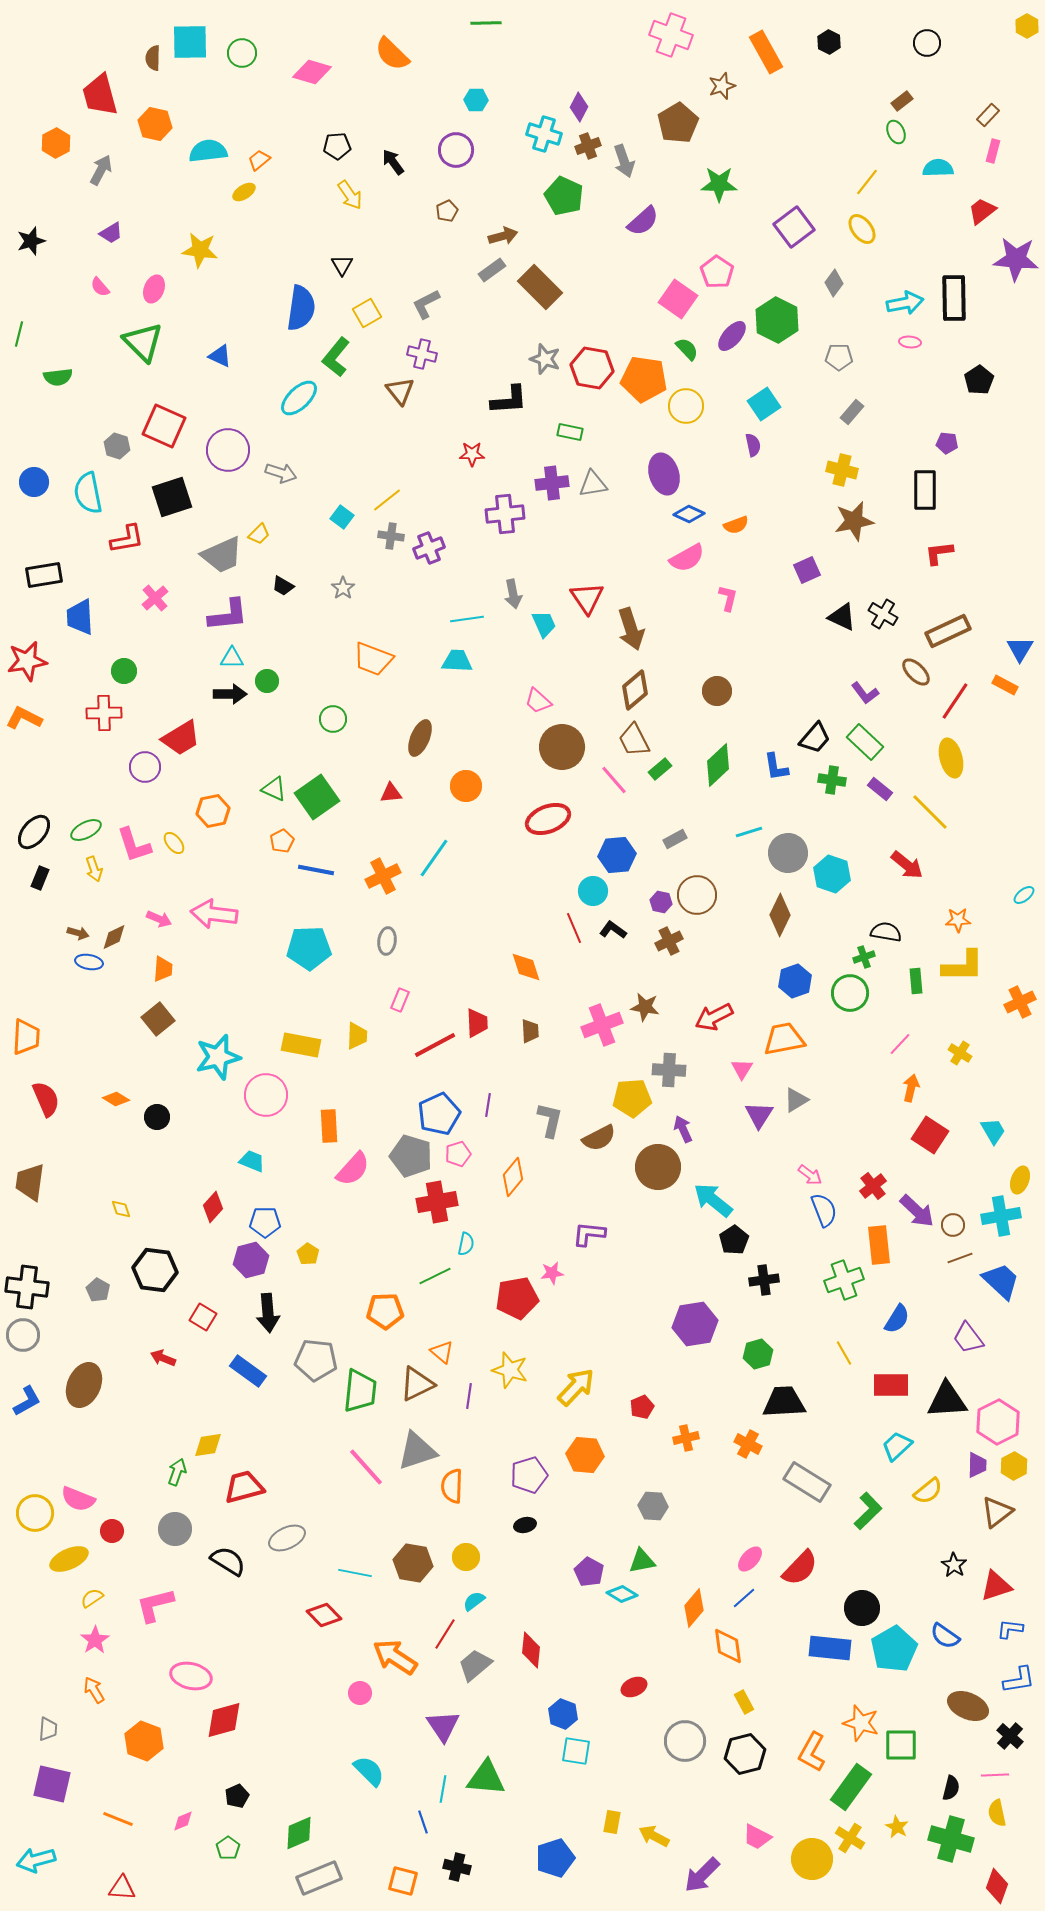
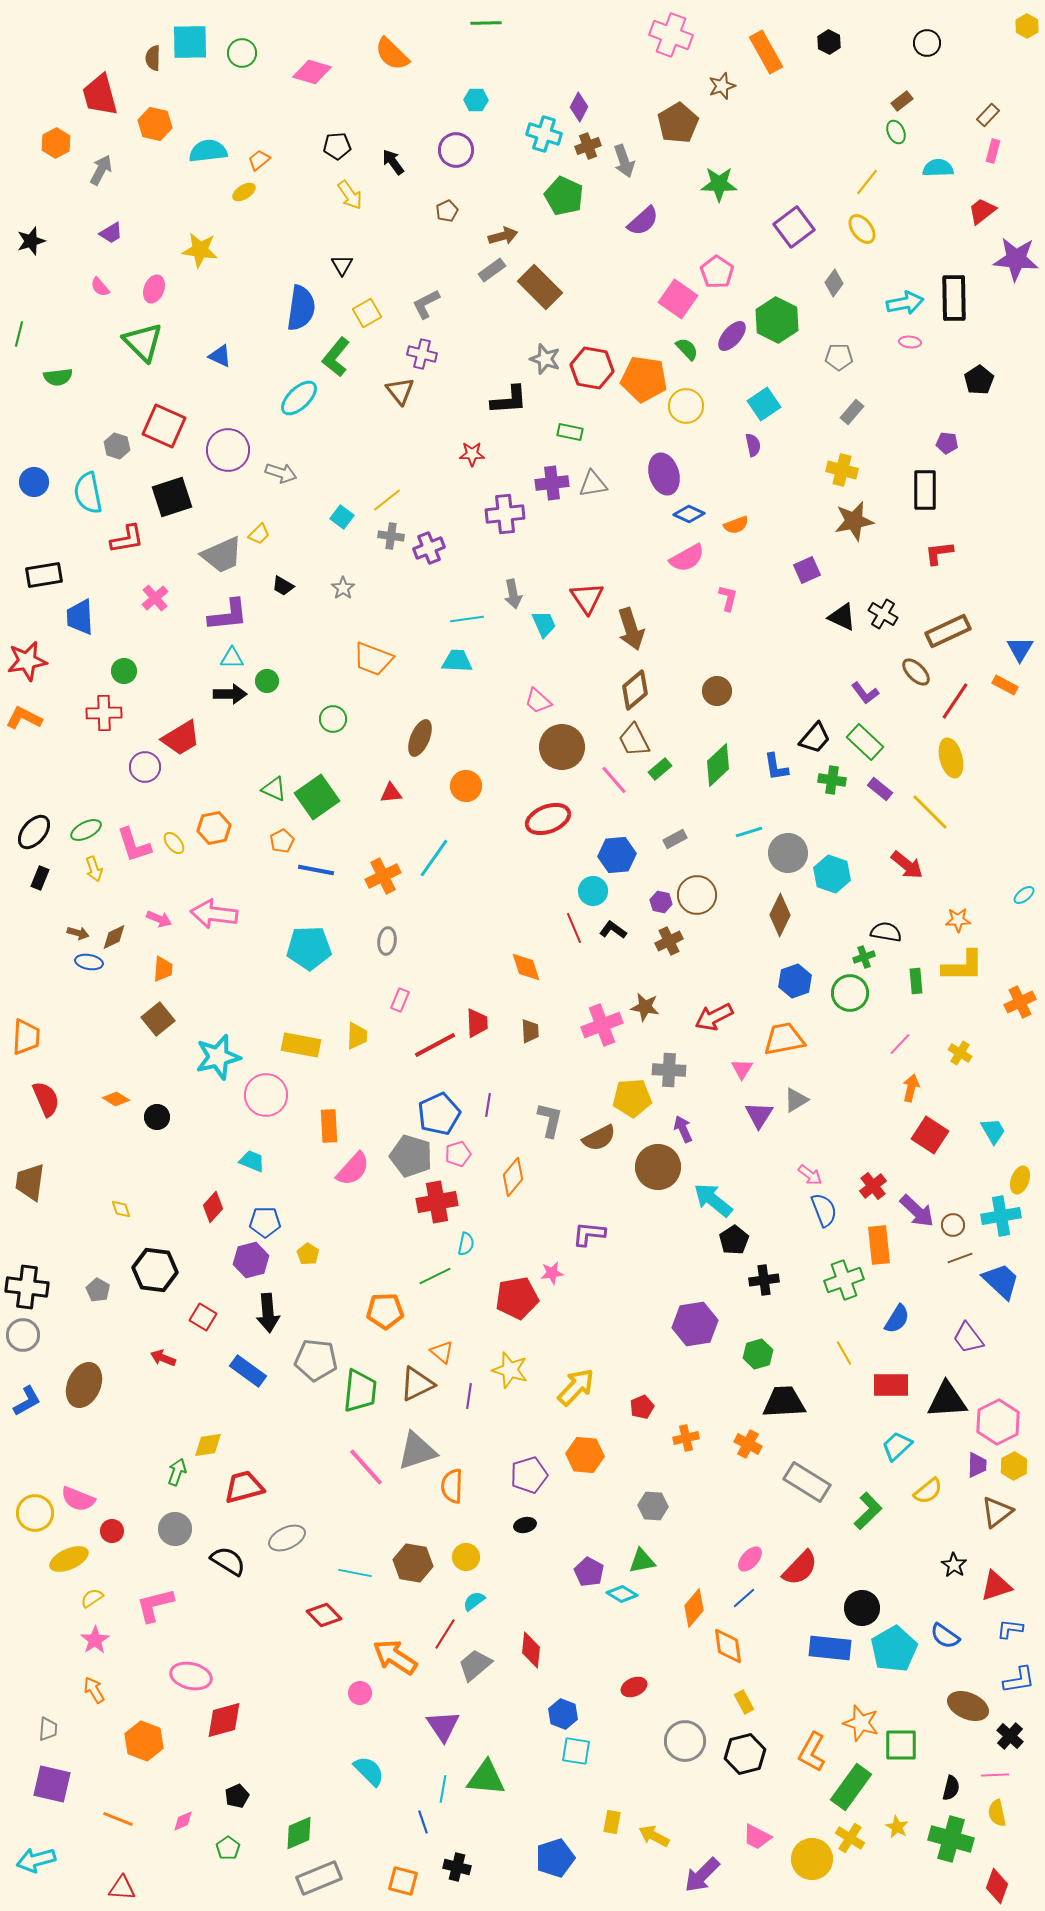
orange hexagon at (213, 811): moved 1 px right, 17 px down
